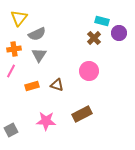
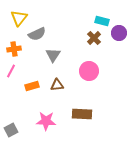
gray triangle: moved 14 px right
brown triangle: rotated 24 degrees counterclockwise
brown rectangle: rotated 30 degrees clockwise
